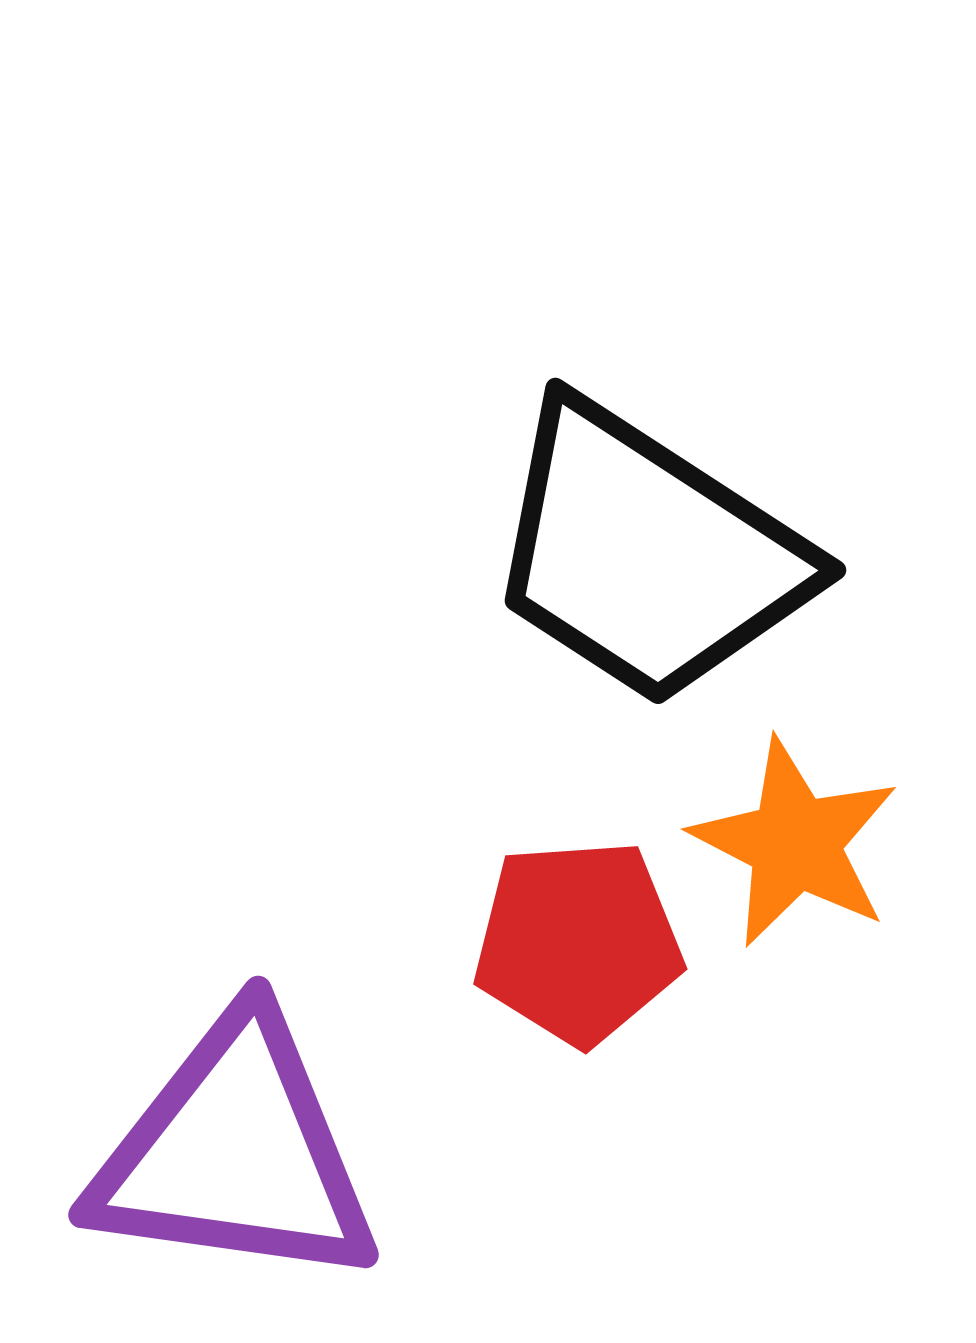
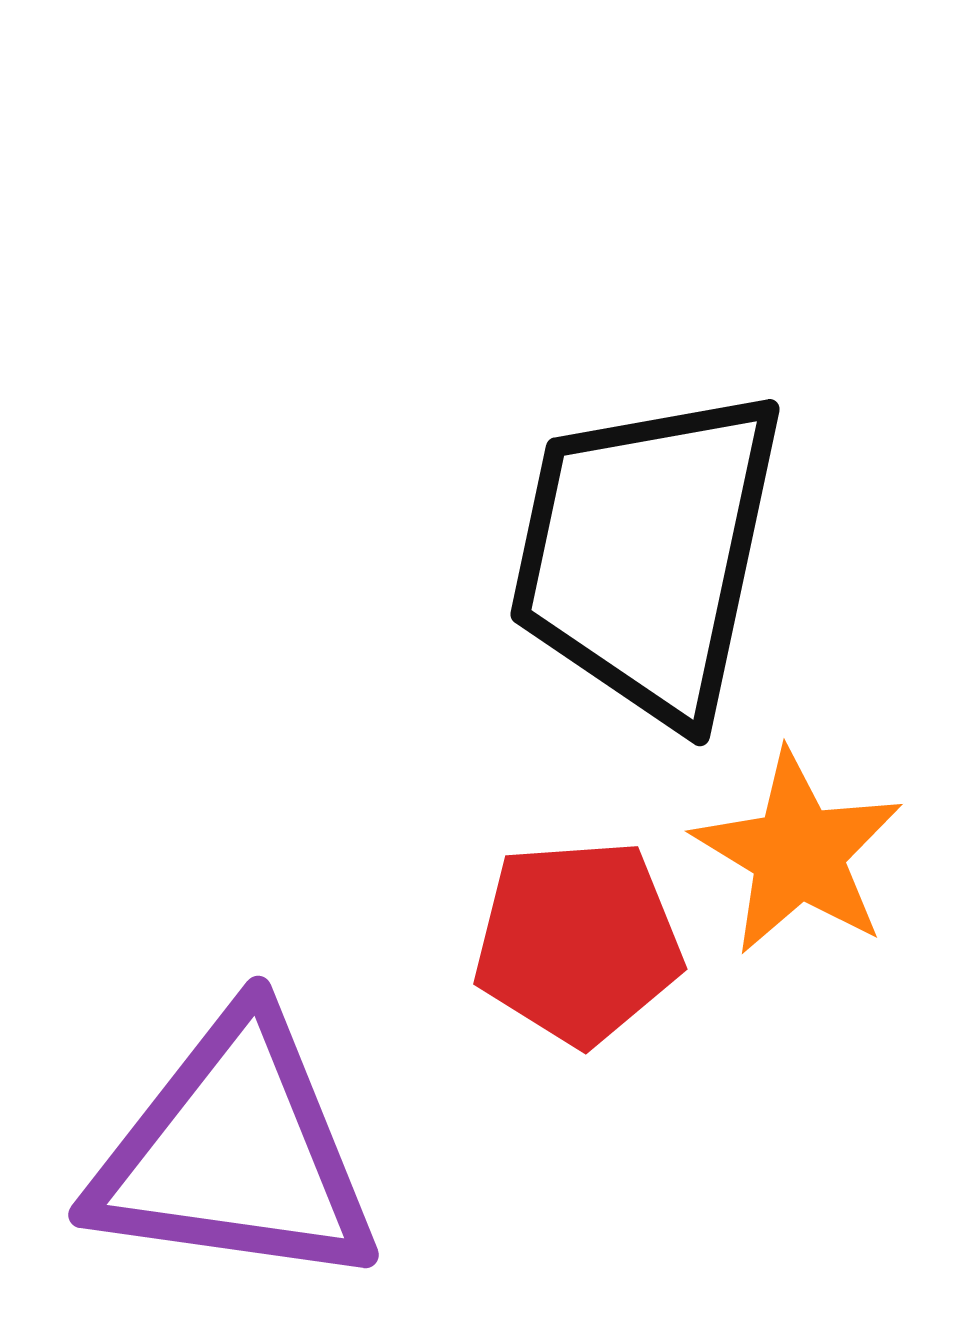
black trapezoid: rotated 69 degrees clockwise
orange star: moved 3 px right, 10 px down; rotated 4 degrees clockwise
